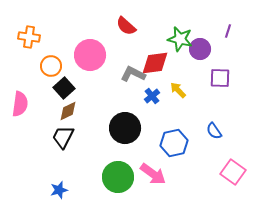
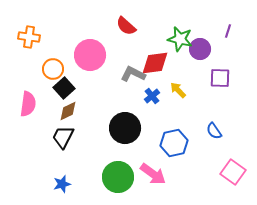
orange circle: moved 2 px right, 3 px down
pink semicircle: moved 8 px right
blue star: moved 3 px right, 6 px up
